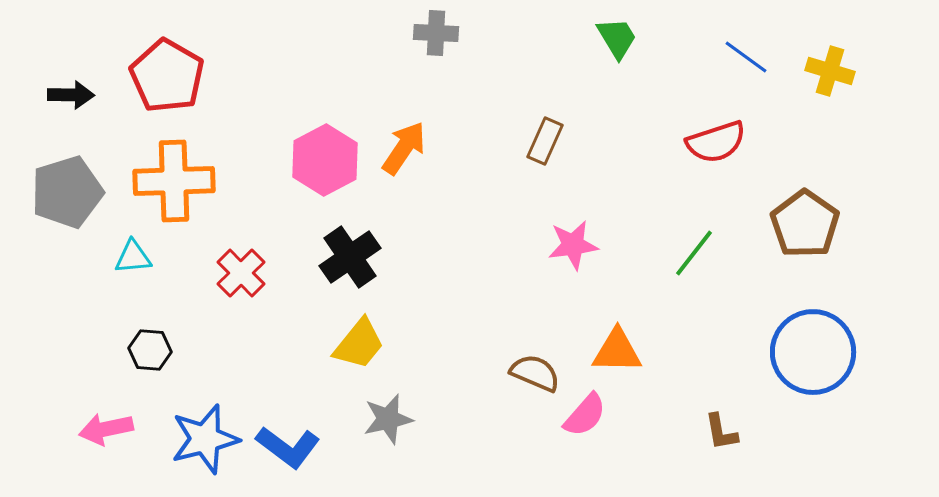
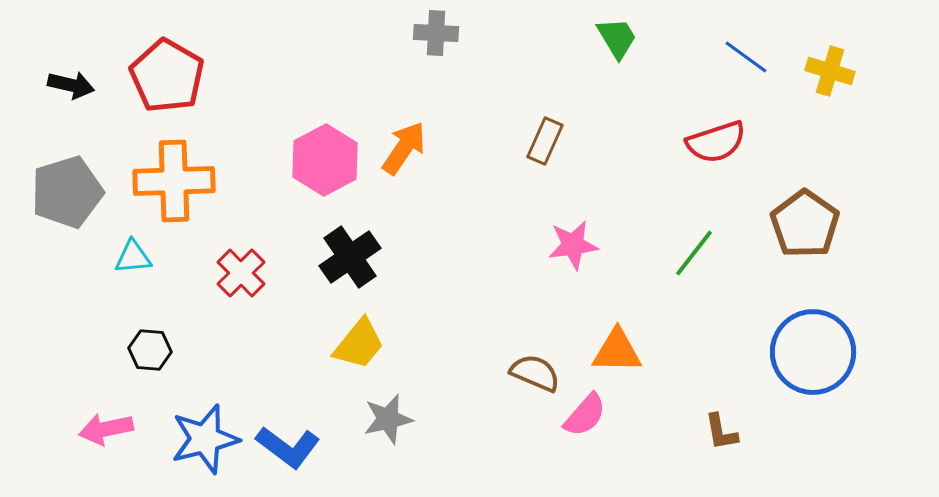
black arrow: moved 10 px up; rotated 12 degrees clockwise
